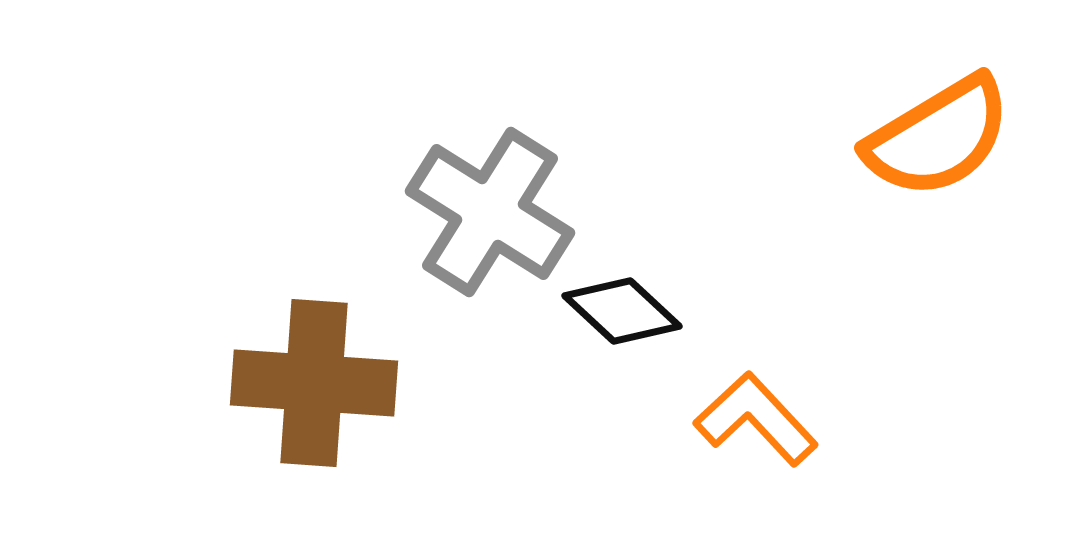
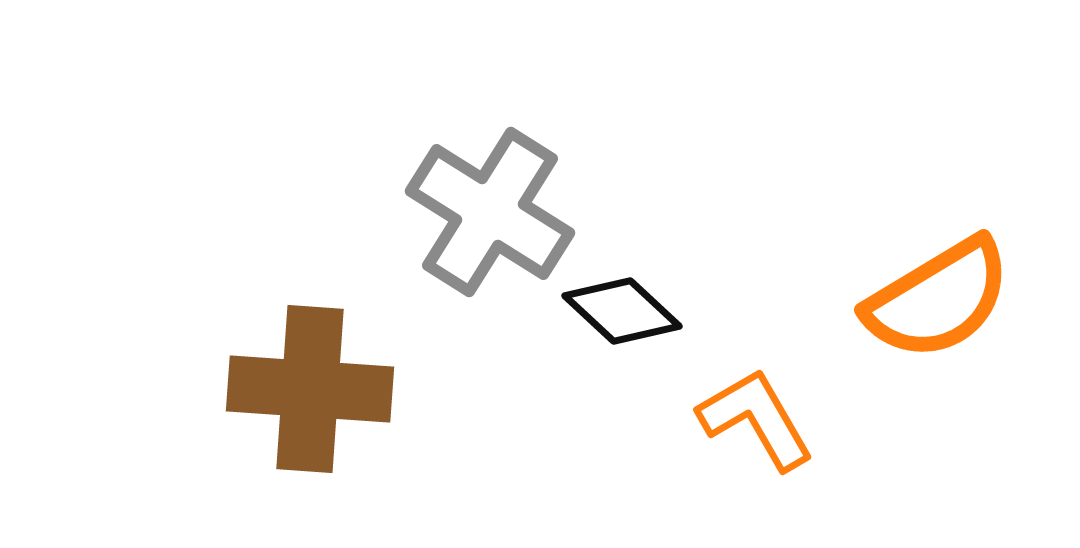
orange semicircle: moved 162 px down
brown cross: moved 4 px left, 6 px down
orange L-shape: rotated 13 degrees clockwise
